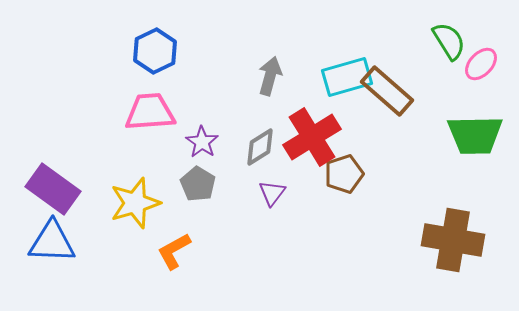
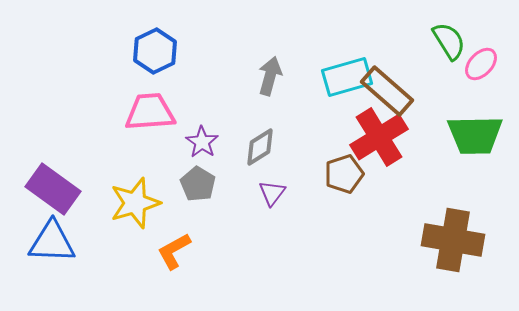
red cross: moved 67 px right
